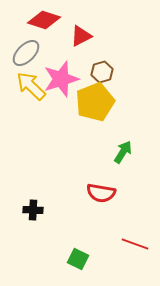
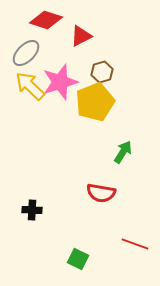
red diamond: moved 2 px right
pink star: moved 1 px left, 3 px down
yellow arrow: moved 1 px left
black cross: moved 1 px left
